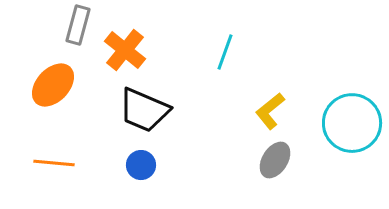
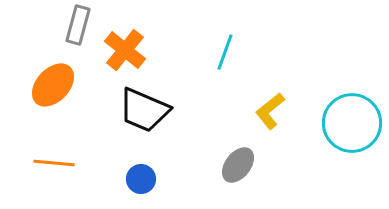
gray ellipse: moved 37 px left, 5 px down; rotated 6 degrees clockwise
blue circle: moved 14 px down
